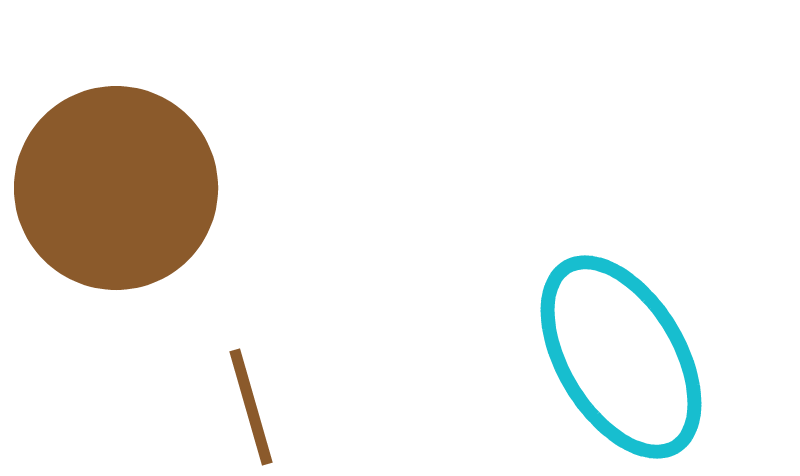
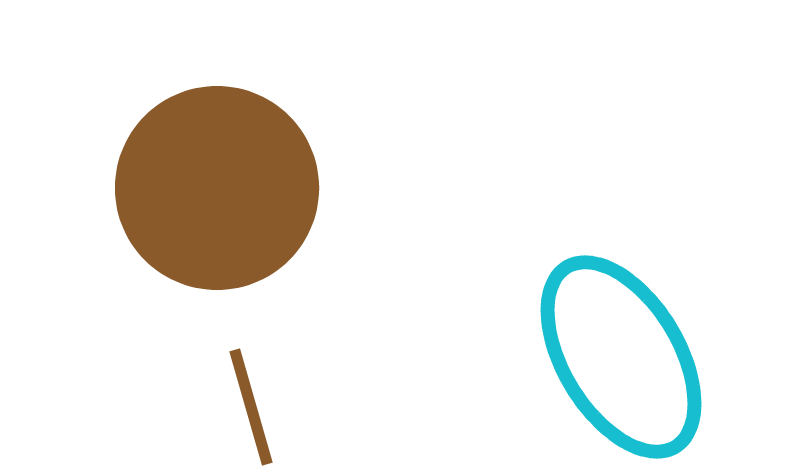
brown circle: moved 101 px right
